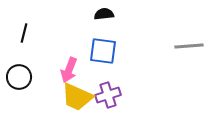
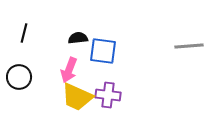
black semicircle: moved 26 px left, 24 px down
purple cross: rotated 25 degrees clockwise
